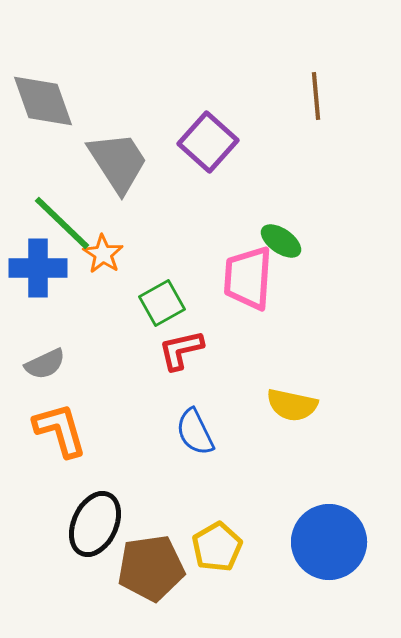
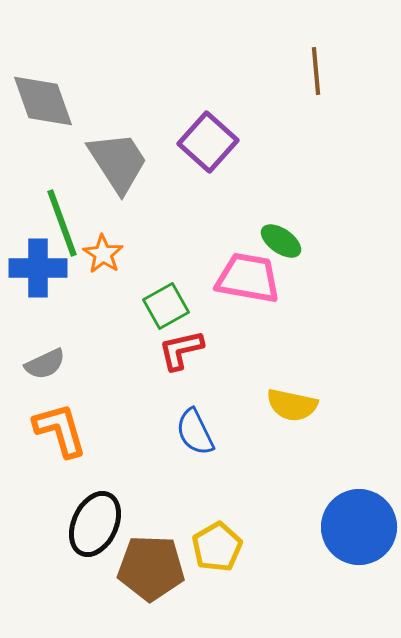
brown line: moved 25 px up
green line: rotated 26 degrees clockwise
pink trapezoid: rotated 96 degrees clockwise
green square: moved 4 px right, 3 px down
blue circle: moved 30 px right, 15 px up
brown pentagon: rotated 10 degrees clockwise
